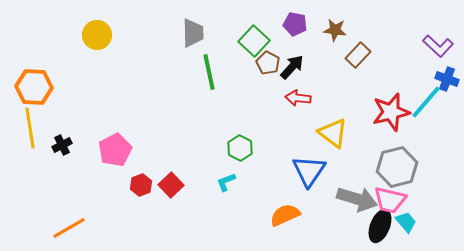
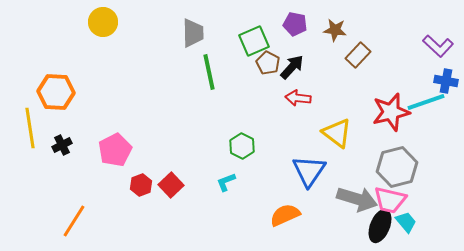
yellow circle: moved 6 px right, 13 px up
green square: rotated 24 degrees clockwise
blue cross: moved 1 px left, 2 px down; rotated 10 degrees counterclockwise
orange hexagon: moved 22 px right, 5 px down
cyan line: rotated 30 degrees clockwise
yellow triangle: moved 4 px right
green hexagon: moved 2 px right, 2 px up
orange line: moved 5 px right, 7 px up; rotated 28 degrees counterclockwise
